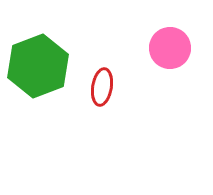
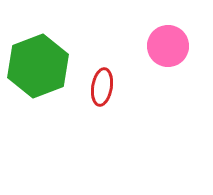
pink circle: moved 2 px left, 2 px up
